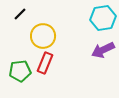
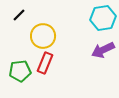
black line: moved 1 px left, 1 px down
